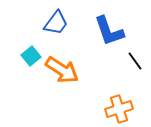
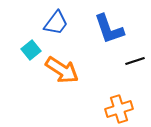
blue L-shape: moved 2 px up
cyan square: moved 6 px up
black line: rotated 72 degrees counterclockwise
